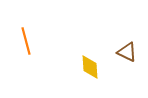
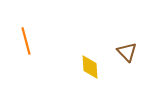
brown triangle: rotated 20 degrees clockwise
